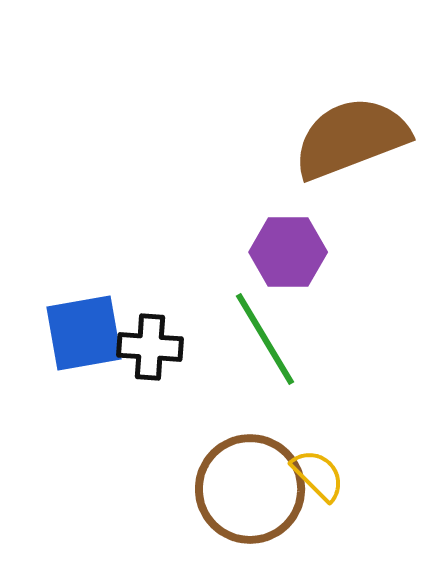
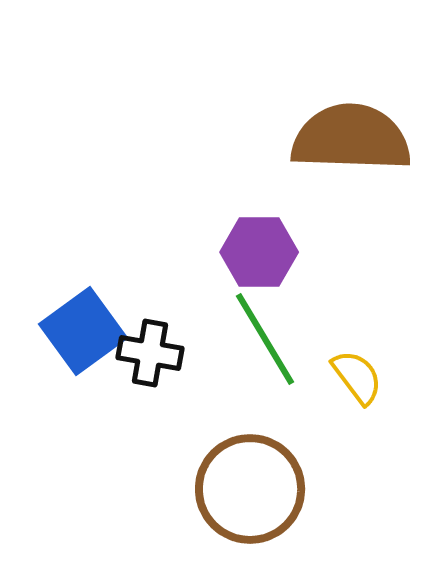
brown semicircle: rotated 23 degrees clockwise
purple hexagon: moved 29 px left
blue square: moved 1 px left, 2 px up; rotated 26 degrees counterclockwise
black cross: moved 6 px down; rotated 6 degrees clockwise
yellow semicircle: moved 39 px right, 98 px up; rotated 8 degrees clockwise
